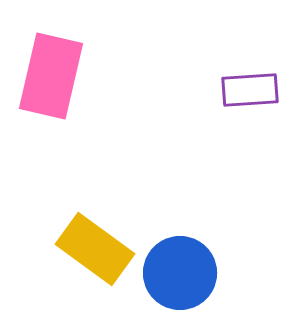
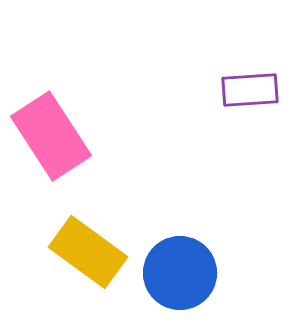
pink rectangle: moved 60 px down; rotated 46 degrees counterclockwise
yellow rectangle: moved 7 px left, 3 px down
